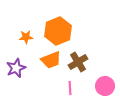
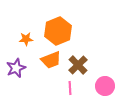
orange star: moved 2 px down
brown cross: moved 3 px down; rotated 12 degrees counterclockwise
